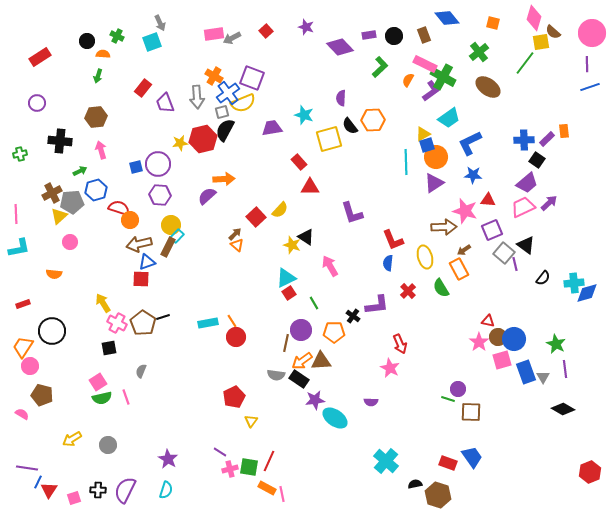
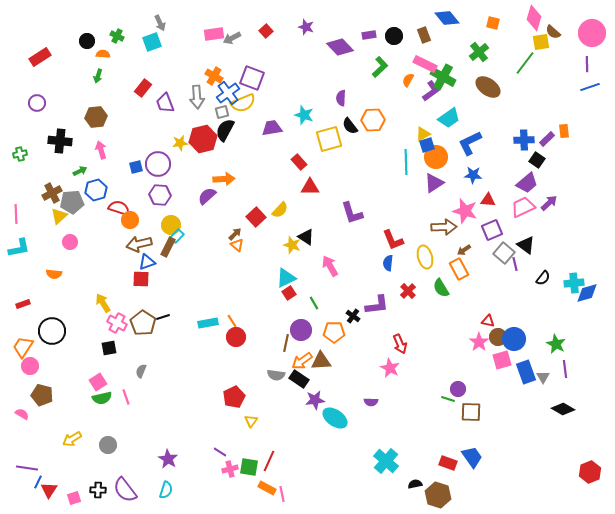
purple semicircle at (125, 490): rotated 64 degrees counterclockwise
